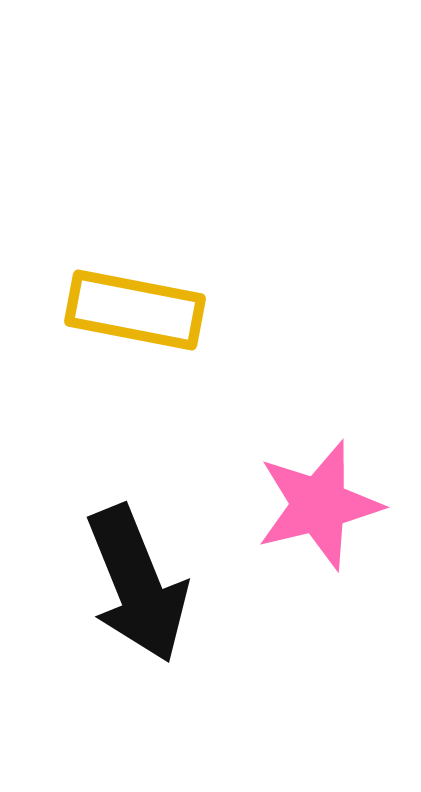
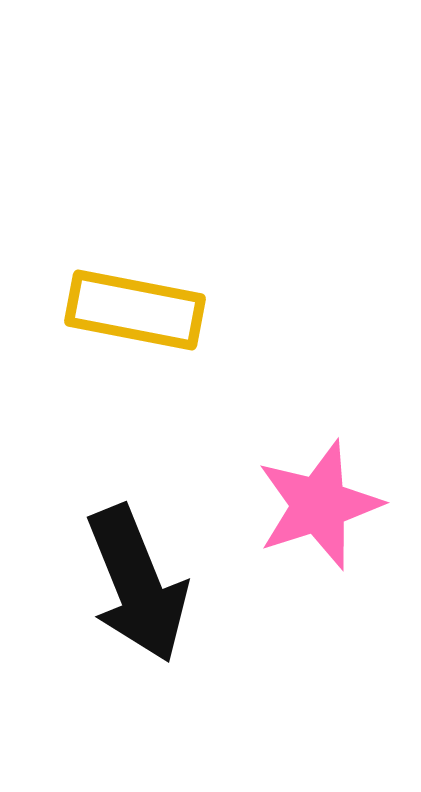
pink star: rotated 4 degrees counterclockwise
